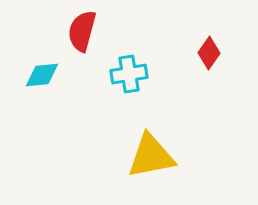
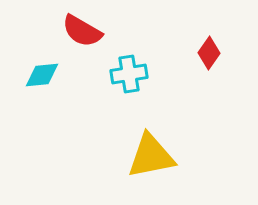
red semicircle: rotated 75 degrees counterclockwise
